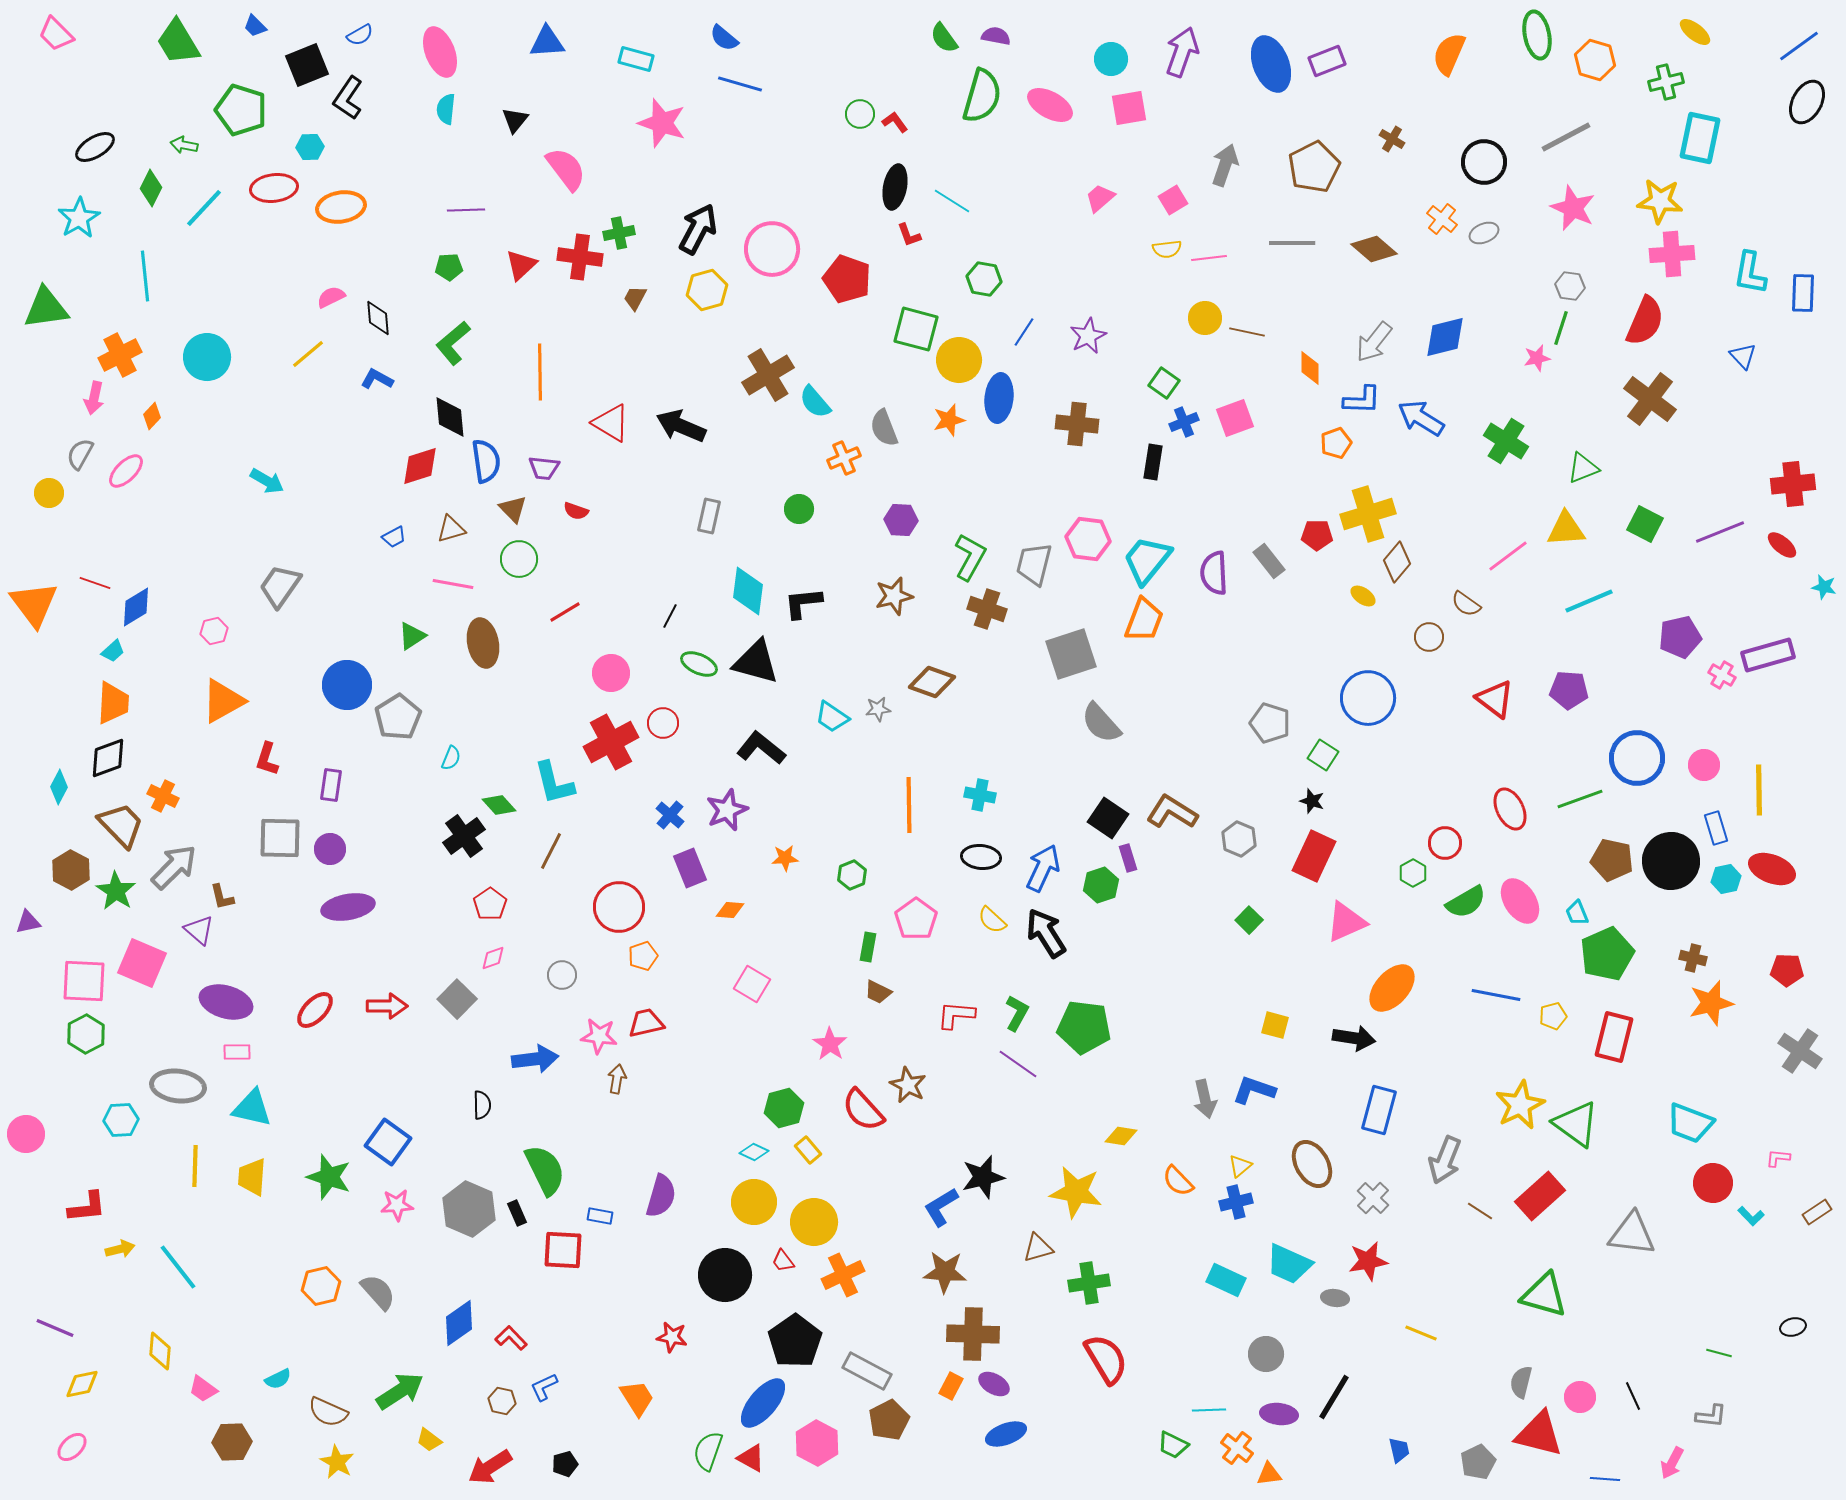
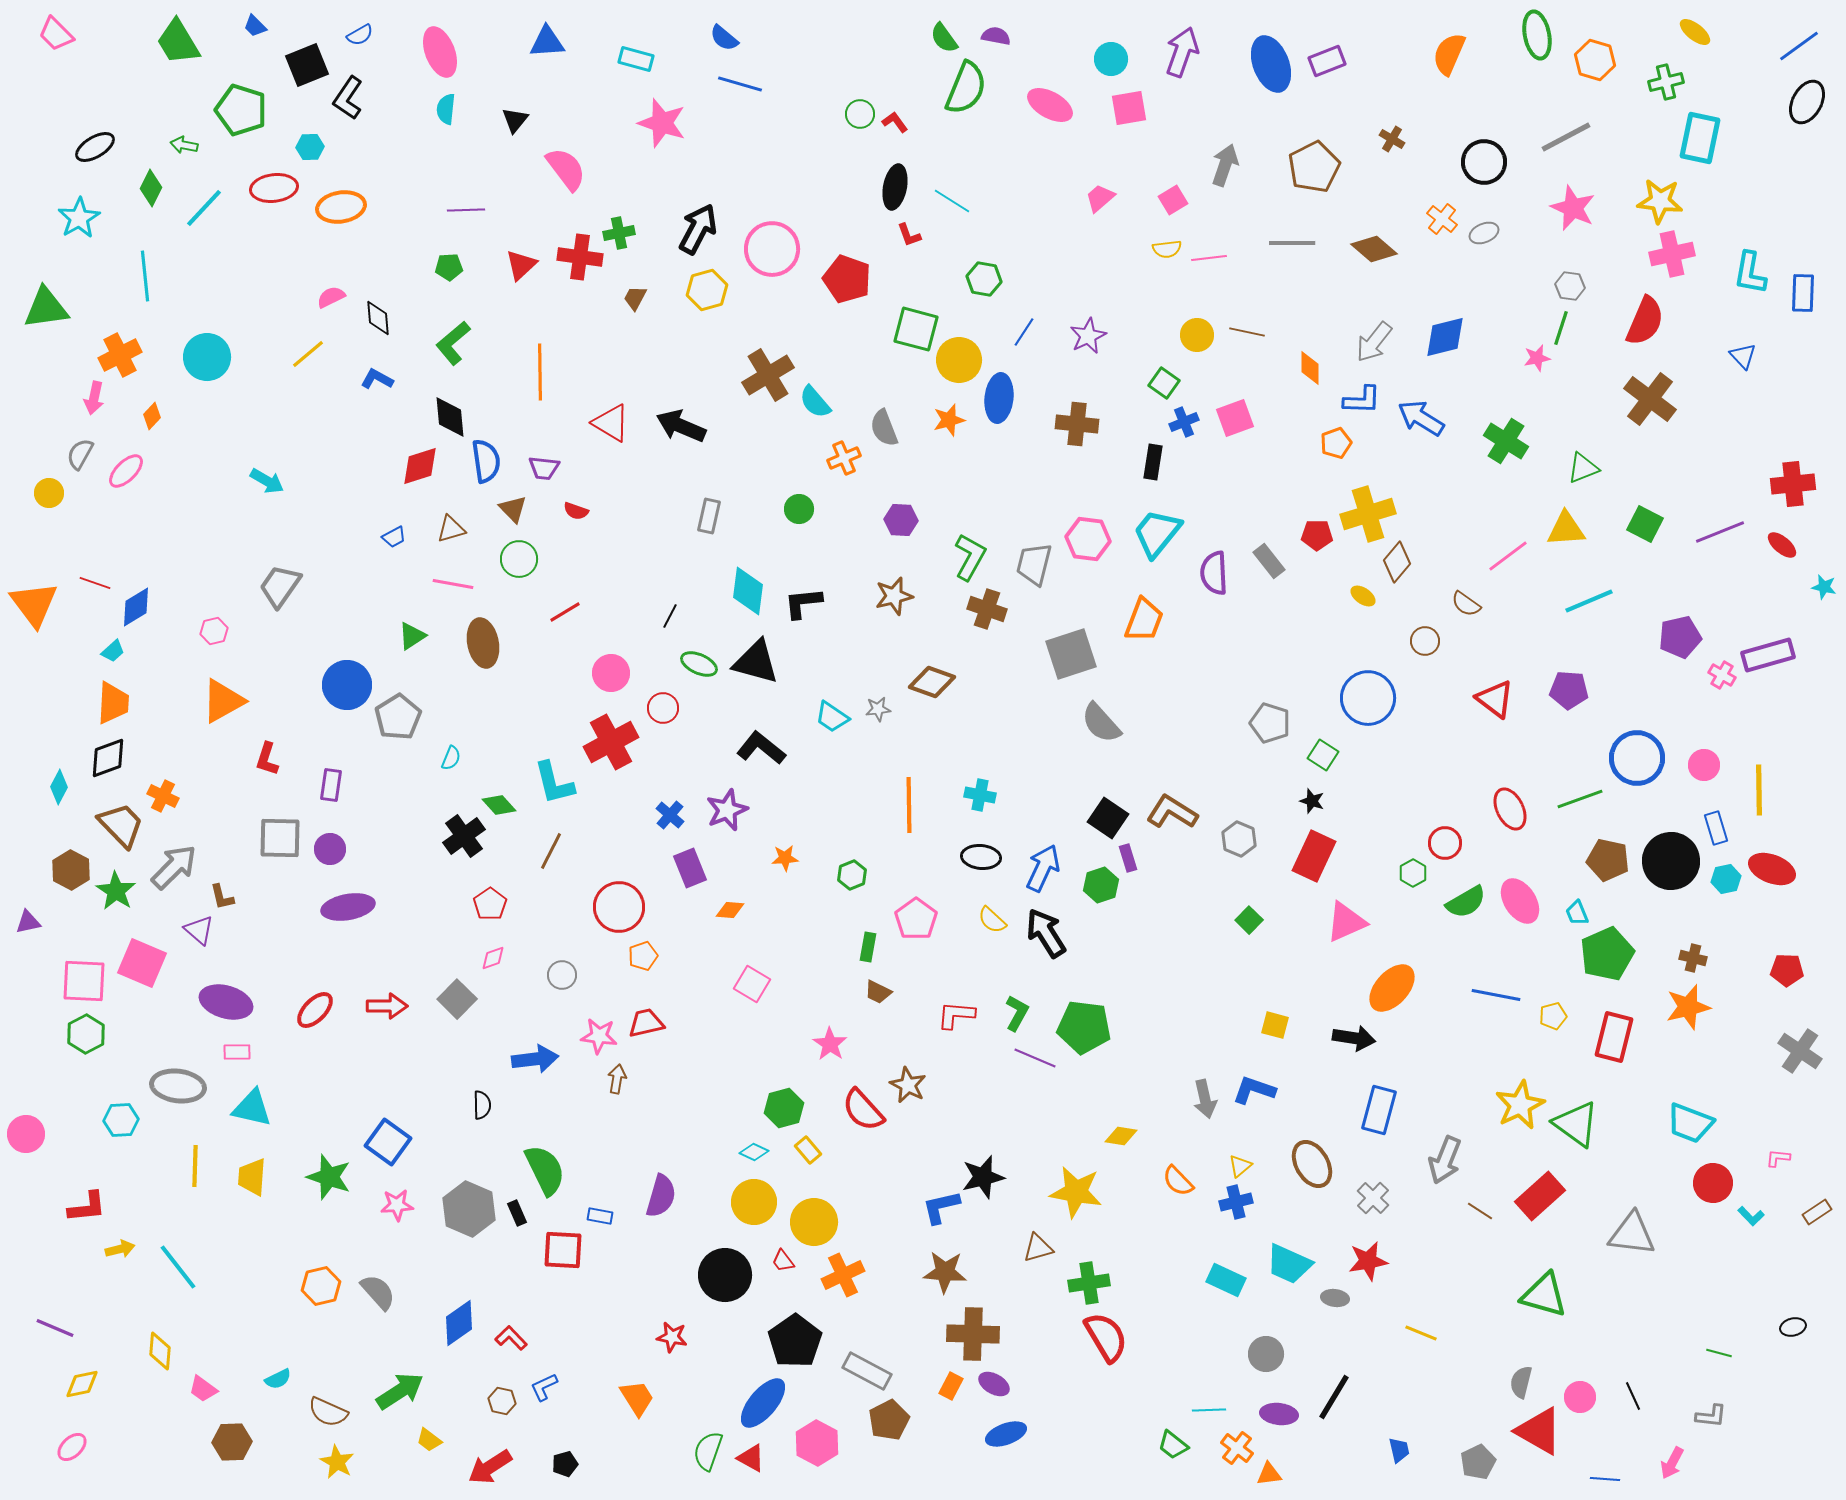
green semicircle at (982, 96): moved 16 px left, 8 px up; rotated 6 degrees clockwise
pink cross at (1672, 254): rotated 9 degrees counterclockwise
yellow circle at (1205, 318): moved 8 px left, 17 px down
cyan trapezoid at (1147, 560): moved 10 px right, 27 px up
brown circle at (1429, 637): moved 4 px left, 4 px down
red circle at (663, 723): moved 15 px up
brown pentagon at (1612, 860): moved 4 px left
orange star at (1711, 1003): moved 23 px left, 4 px down
purple line at (1018, 1064): moved 17 px right, 6 px up; rotated 12 degrees counterclockwise
blue L-shape at (941, 1207): rotated 18 degrees clockwise
red semicircle at (1106, 1359): moved 22 px up
red triangle at (1539, 1434): moved 3 px up; rotated 16 degrees clockwise
green trapezoid at (1173, 1445): rotated 12 degrees clockwise
